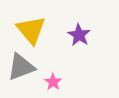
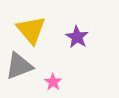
purple star: moved 2 px left, 2 px down
gray triangle: moved 2 px left, 1 px up
